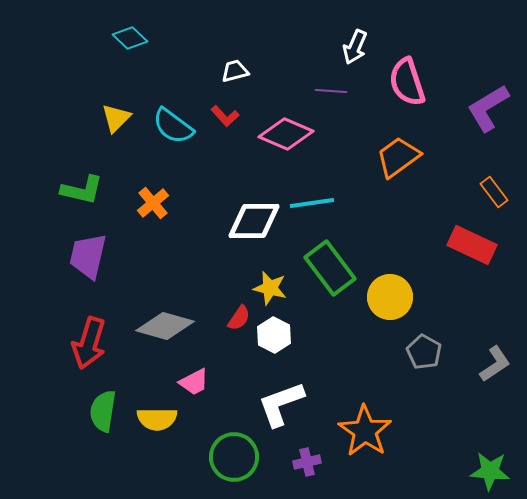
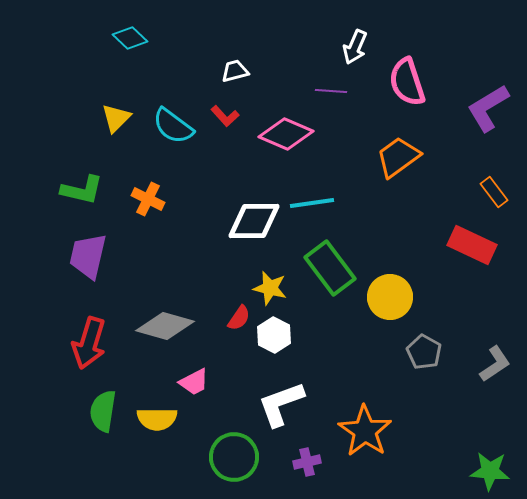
orange cross: moved 5 px left, 4 px up; rotated 24 degrees counterclockwise
